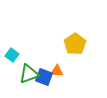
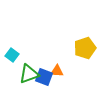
yellow pentagon: moved 10 px right, 4 px down; rotated 15 degrees clockwise
